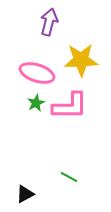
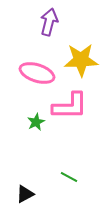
green star: moved 19 px down
